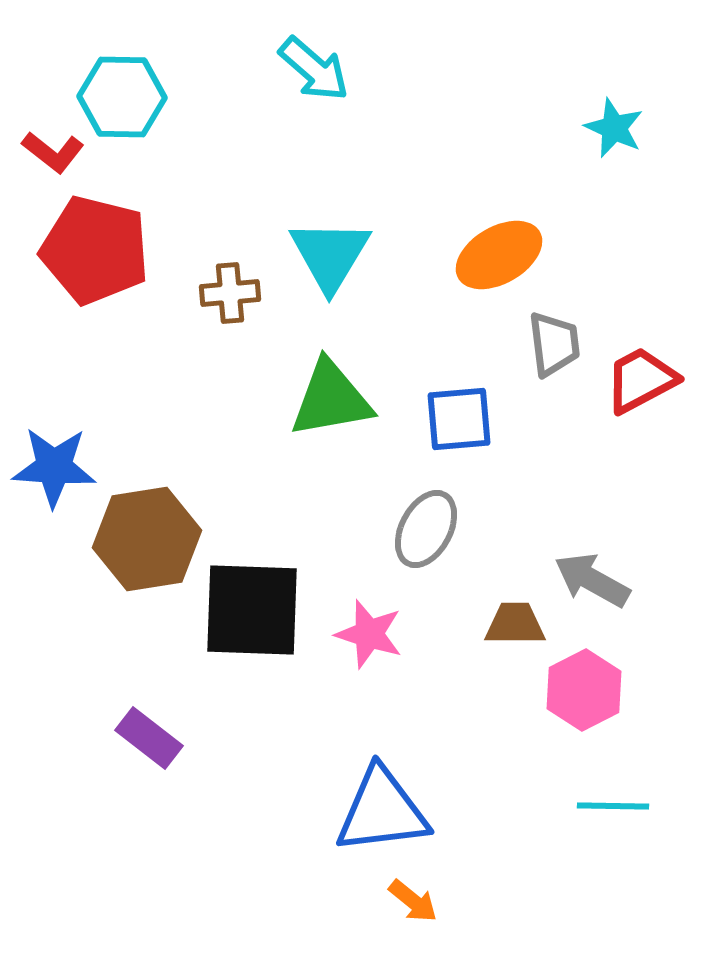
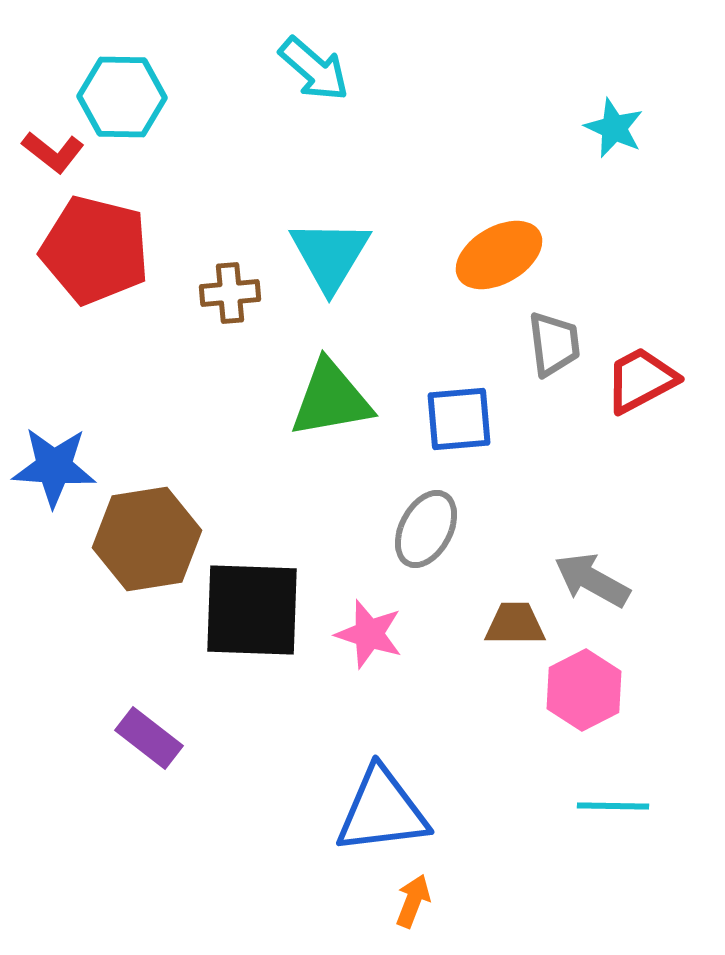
orange arrow: rotated 108 degrees counterclockwise
